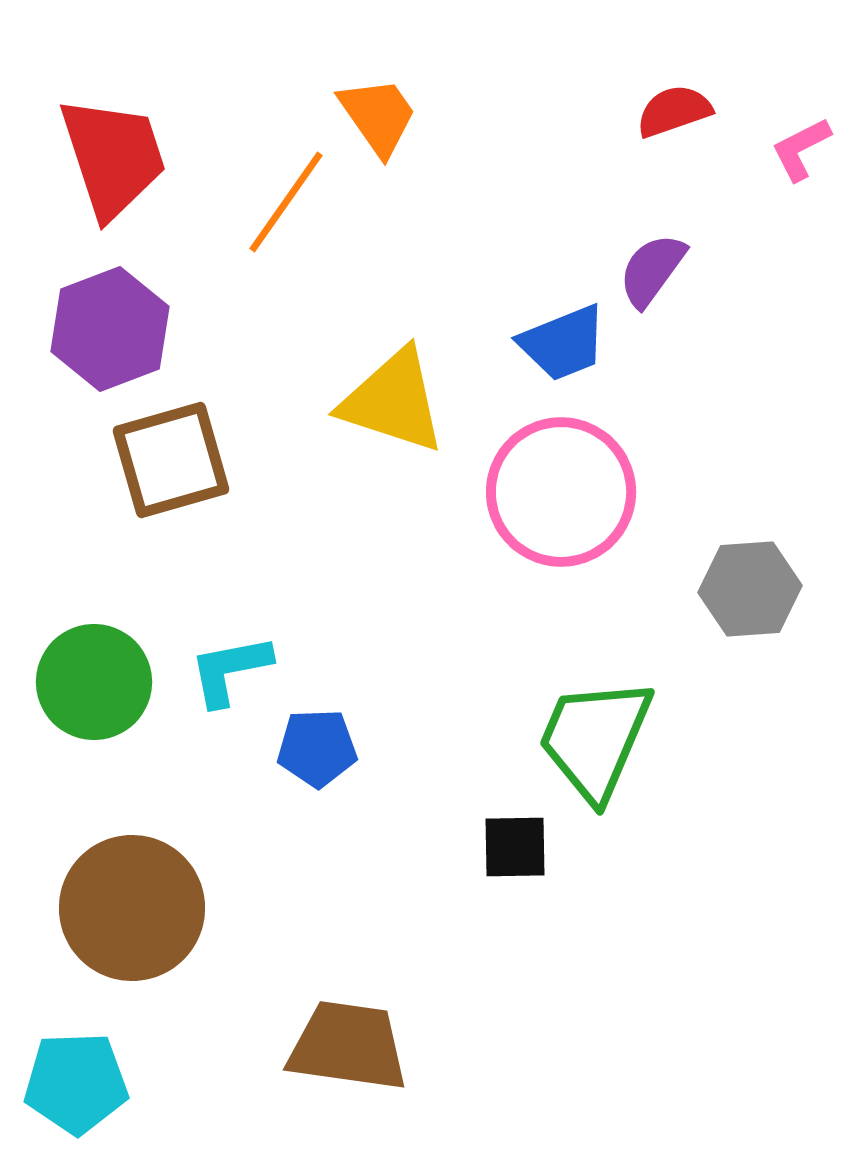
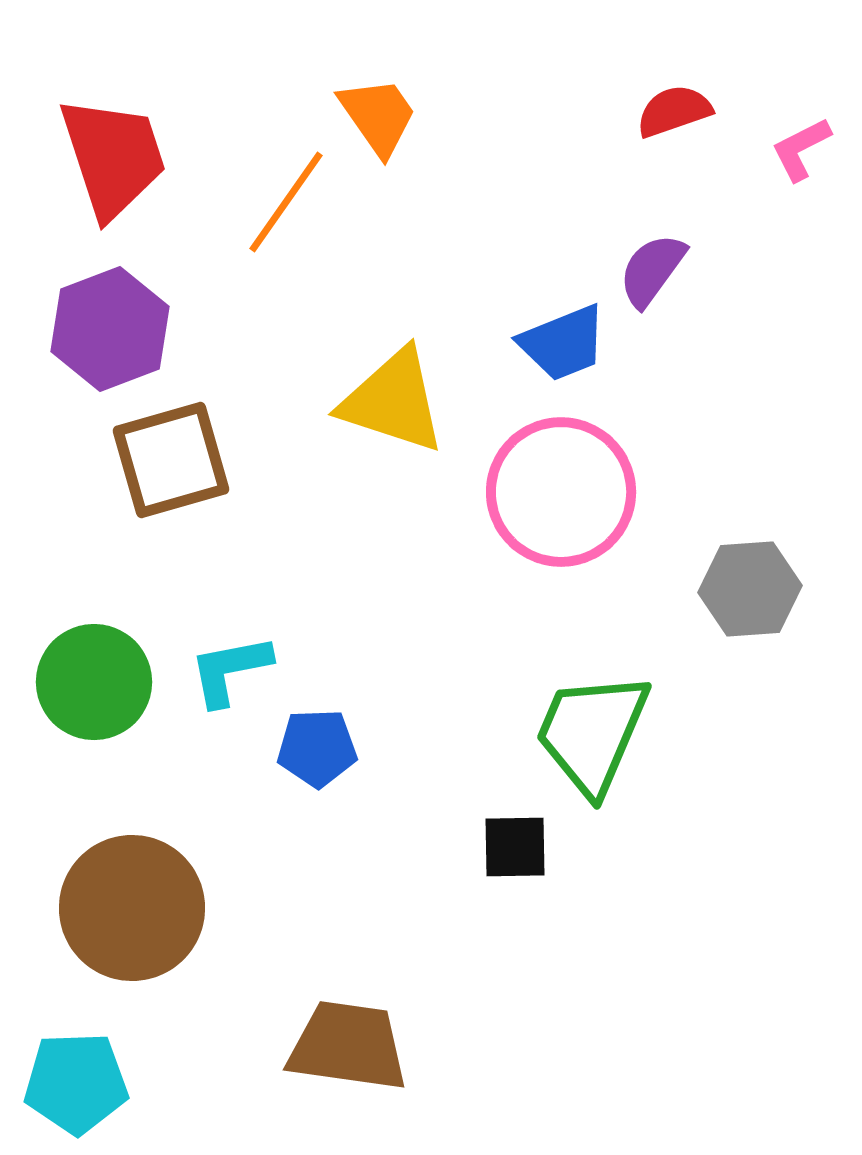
green trapezoid: moved 3 px left, 6 px up
